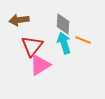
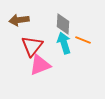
pink triangle: rotated 10 degrees clockwise
